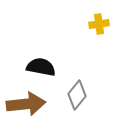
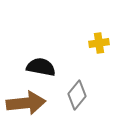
yellow cross: moved 19 px down
brown arrow: moved 1 px up
